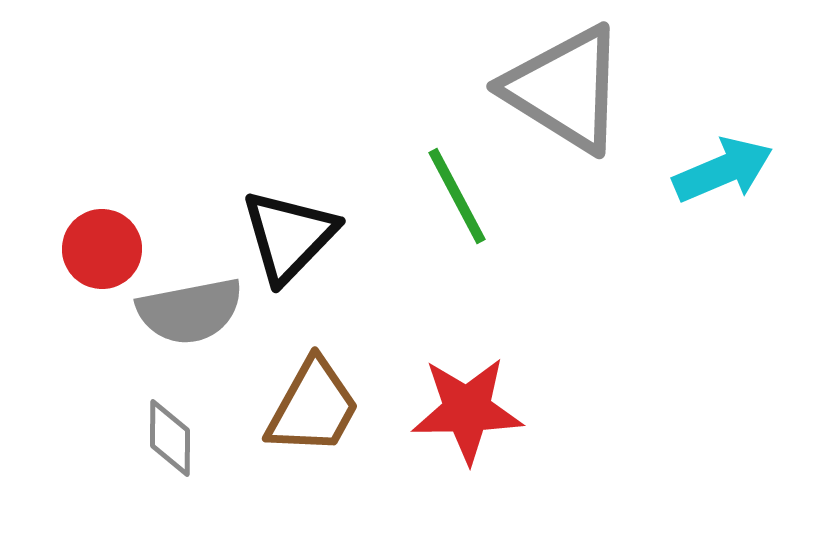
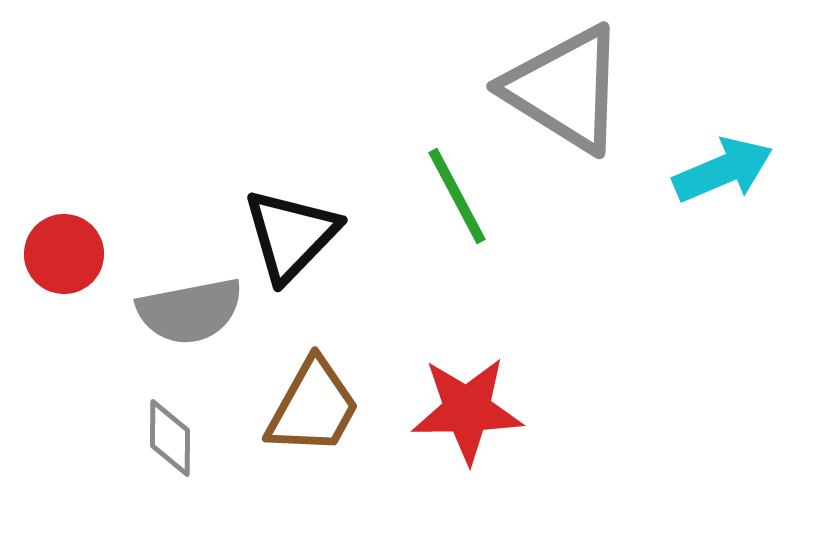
black triangle: moved 2 px right, 1 px up
red circle: moved 38 px left, 5 px down
